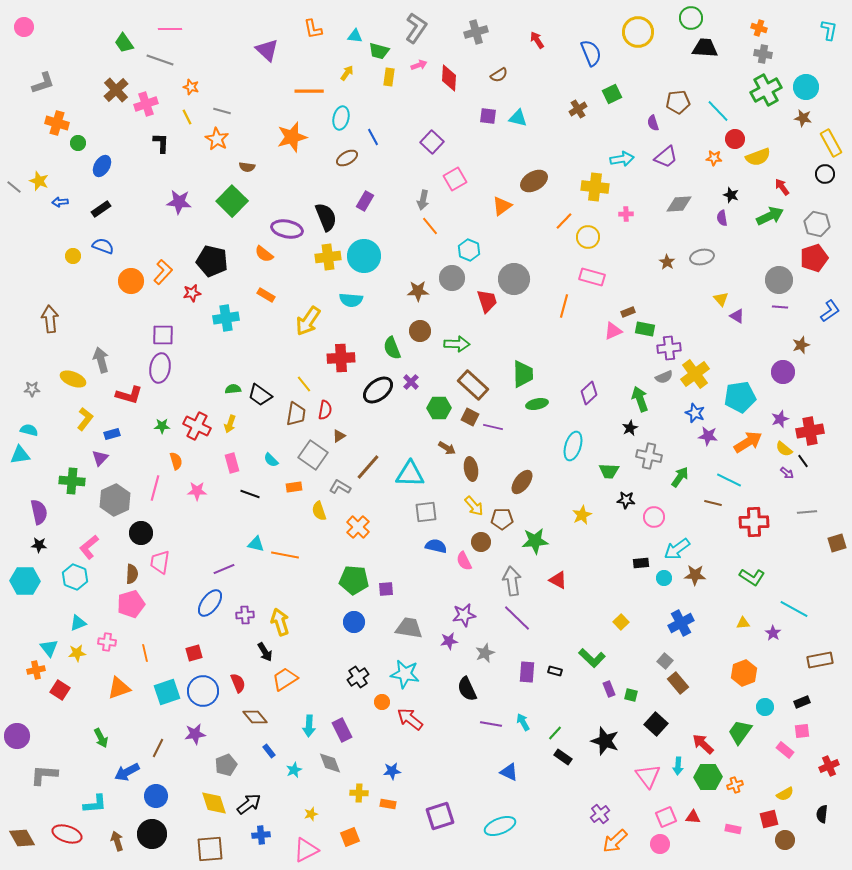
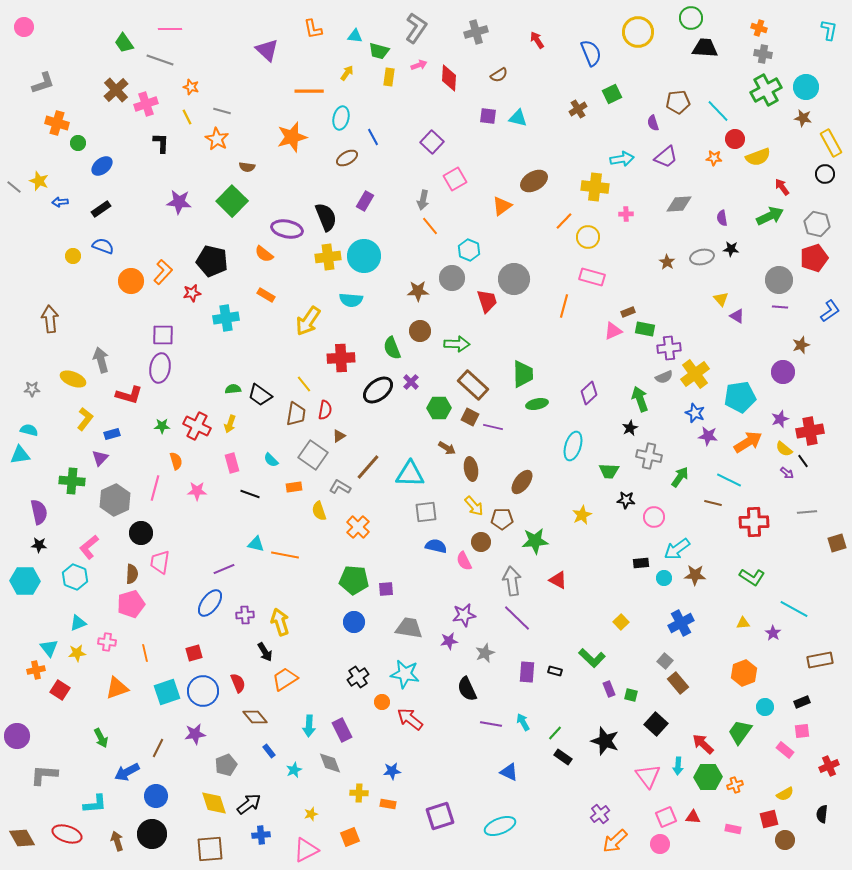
blue ellipse at (102, 166): rotated 20 degrees clockwise
black star at (731, 195): moved 54 px down; rotated 14 degrees counterclockwise
orange triangle at (119, 688): moved 2 px left
